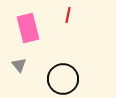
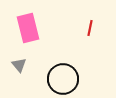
red line: moved 22 px right, 13 px down
